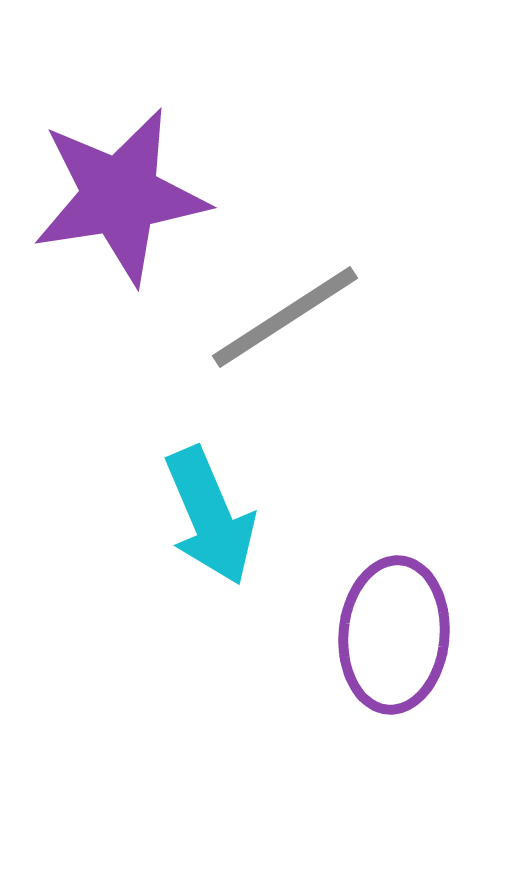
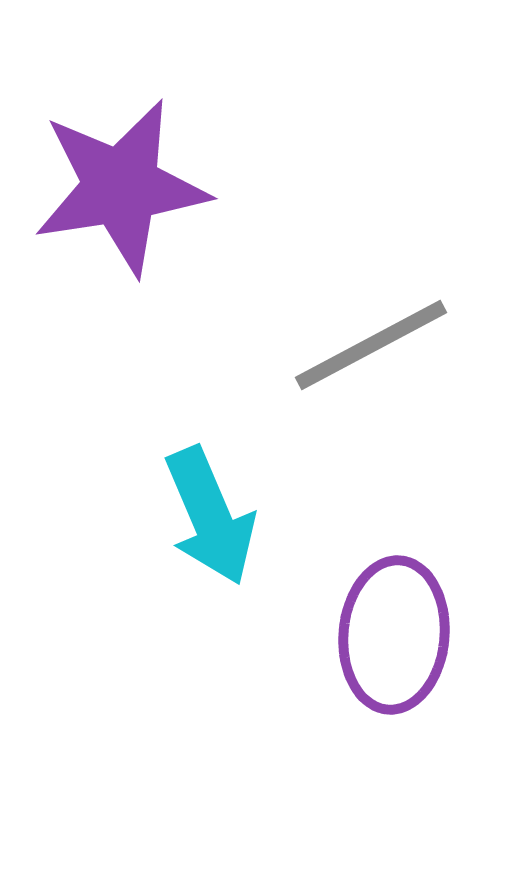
purple star: moved 1 px right, 9 px up
gray line: moved 86 px right, 28 px down; rotated 5 degrees clockwise
